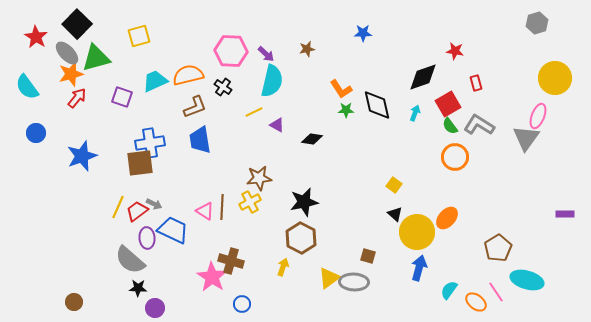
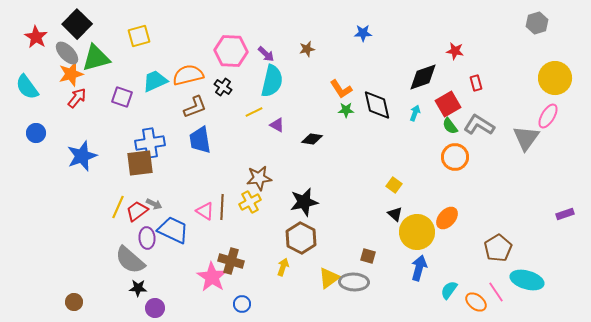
pink ellipse at (538, 116): moved 10 px right; rotated 10 degrees clockwise
purple rectangle at (565, 214): rotated 18 degrees counterclockwise
